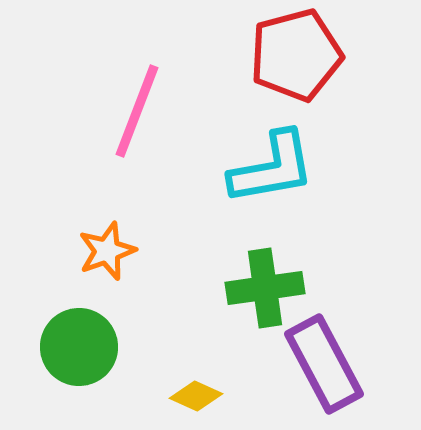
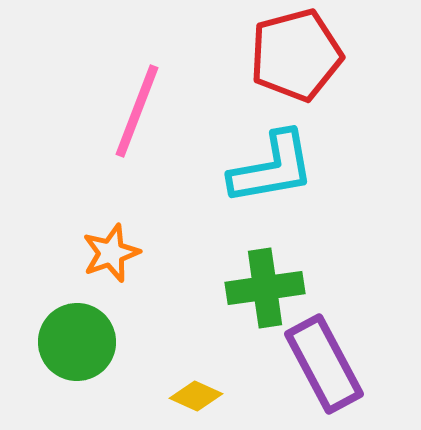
orange star: moved 4 px right, 2 px down
green circle: moved 2 px left, 5 px up
